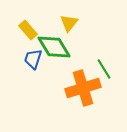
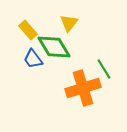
blue trapezoid: rotated 55 degrees counterclockwise
